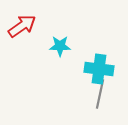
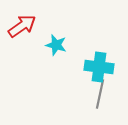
cyan star: moved 4 px left, 1 px up; rotated 15 degrees clockwise
cyan cross: moved 2 px up
